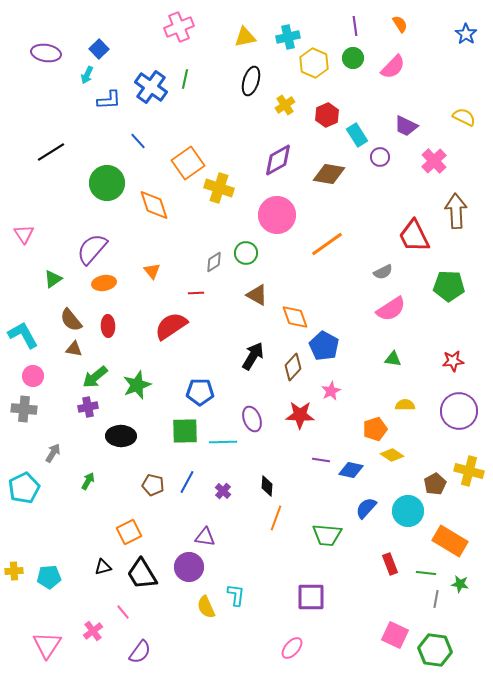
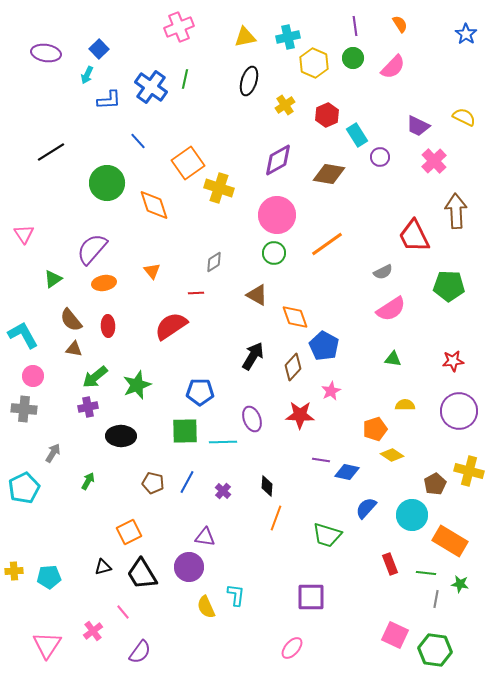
black ellipse at (251, 81): moved 2 px left
purple trapezoid at (406, 126): moved 12 px right
green circle at (246, 253): moved 28 px right
blue diamond at (351, 470): moved 4 px left, 2 px down
brown pentagon at (153, 485): moved 2 px up
cyan circle at (408, 511): moved 4 px right, 4 px down
green trapezoid at (327, 535): rotated 12 degrees clockwise
